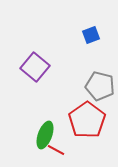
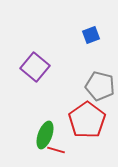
red line: rotated 12 degrees counterclockwise
